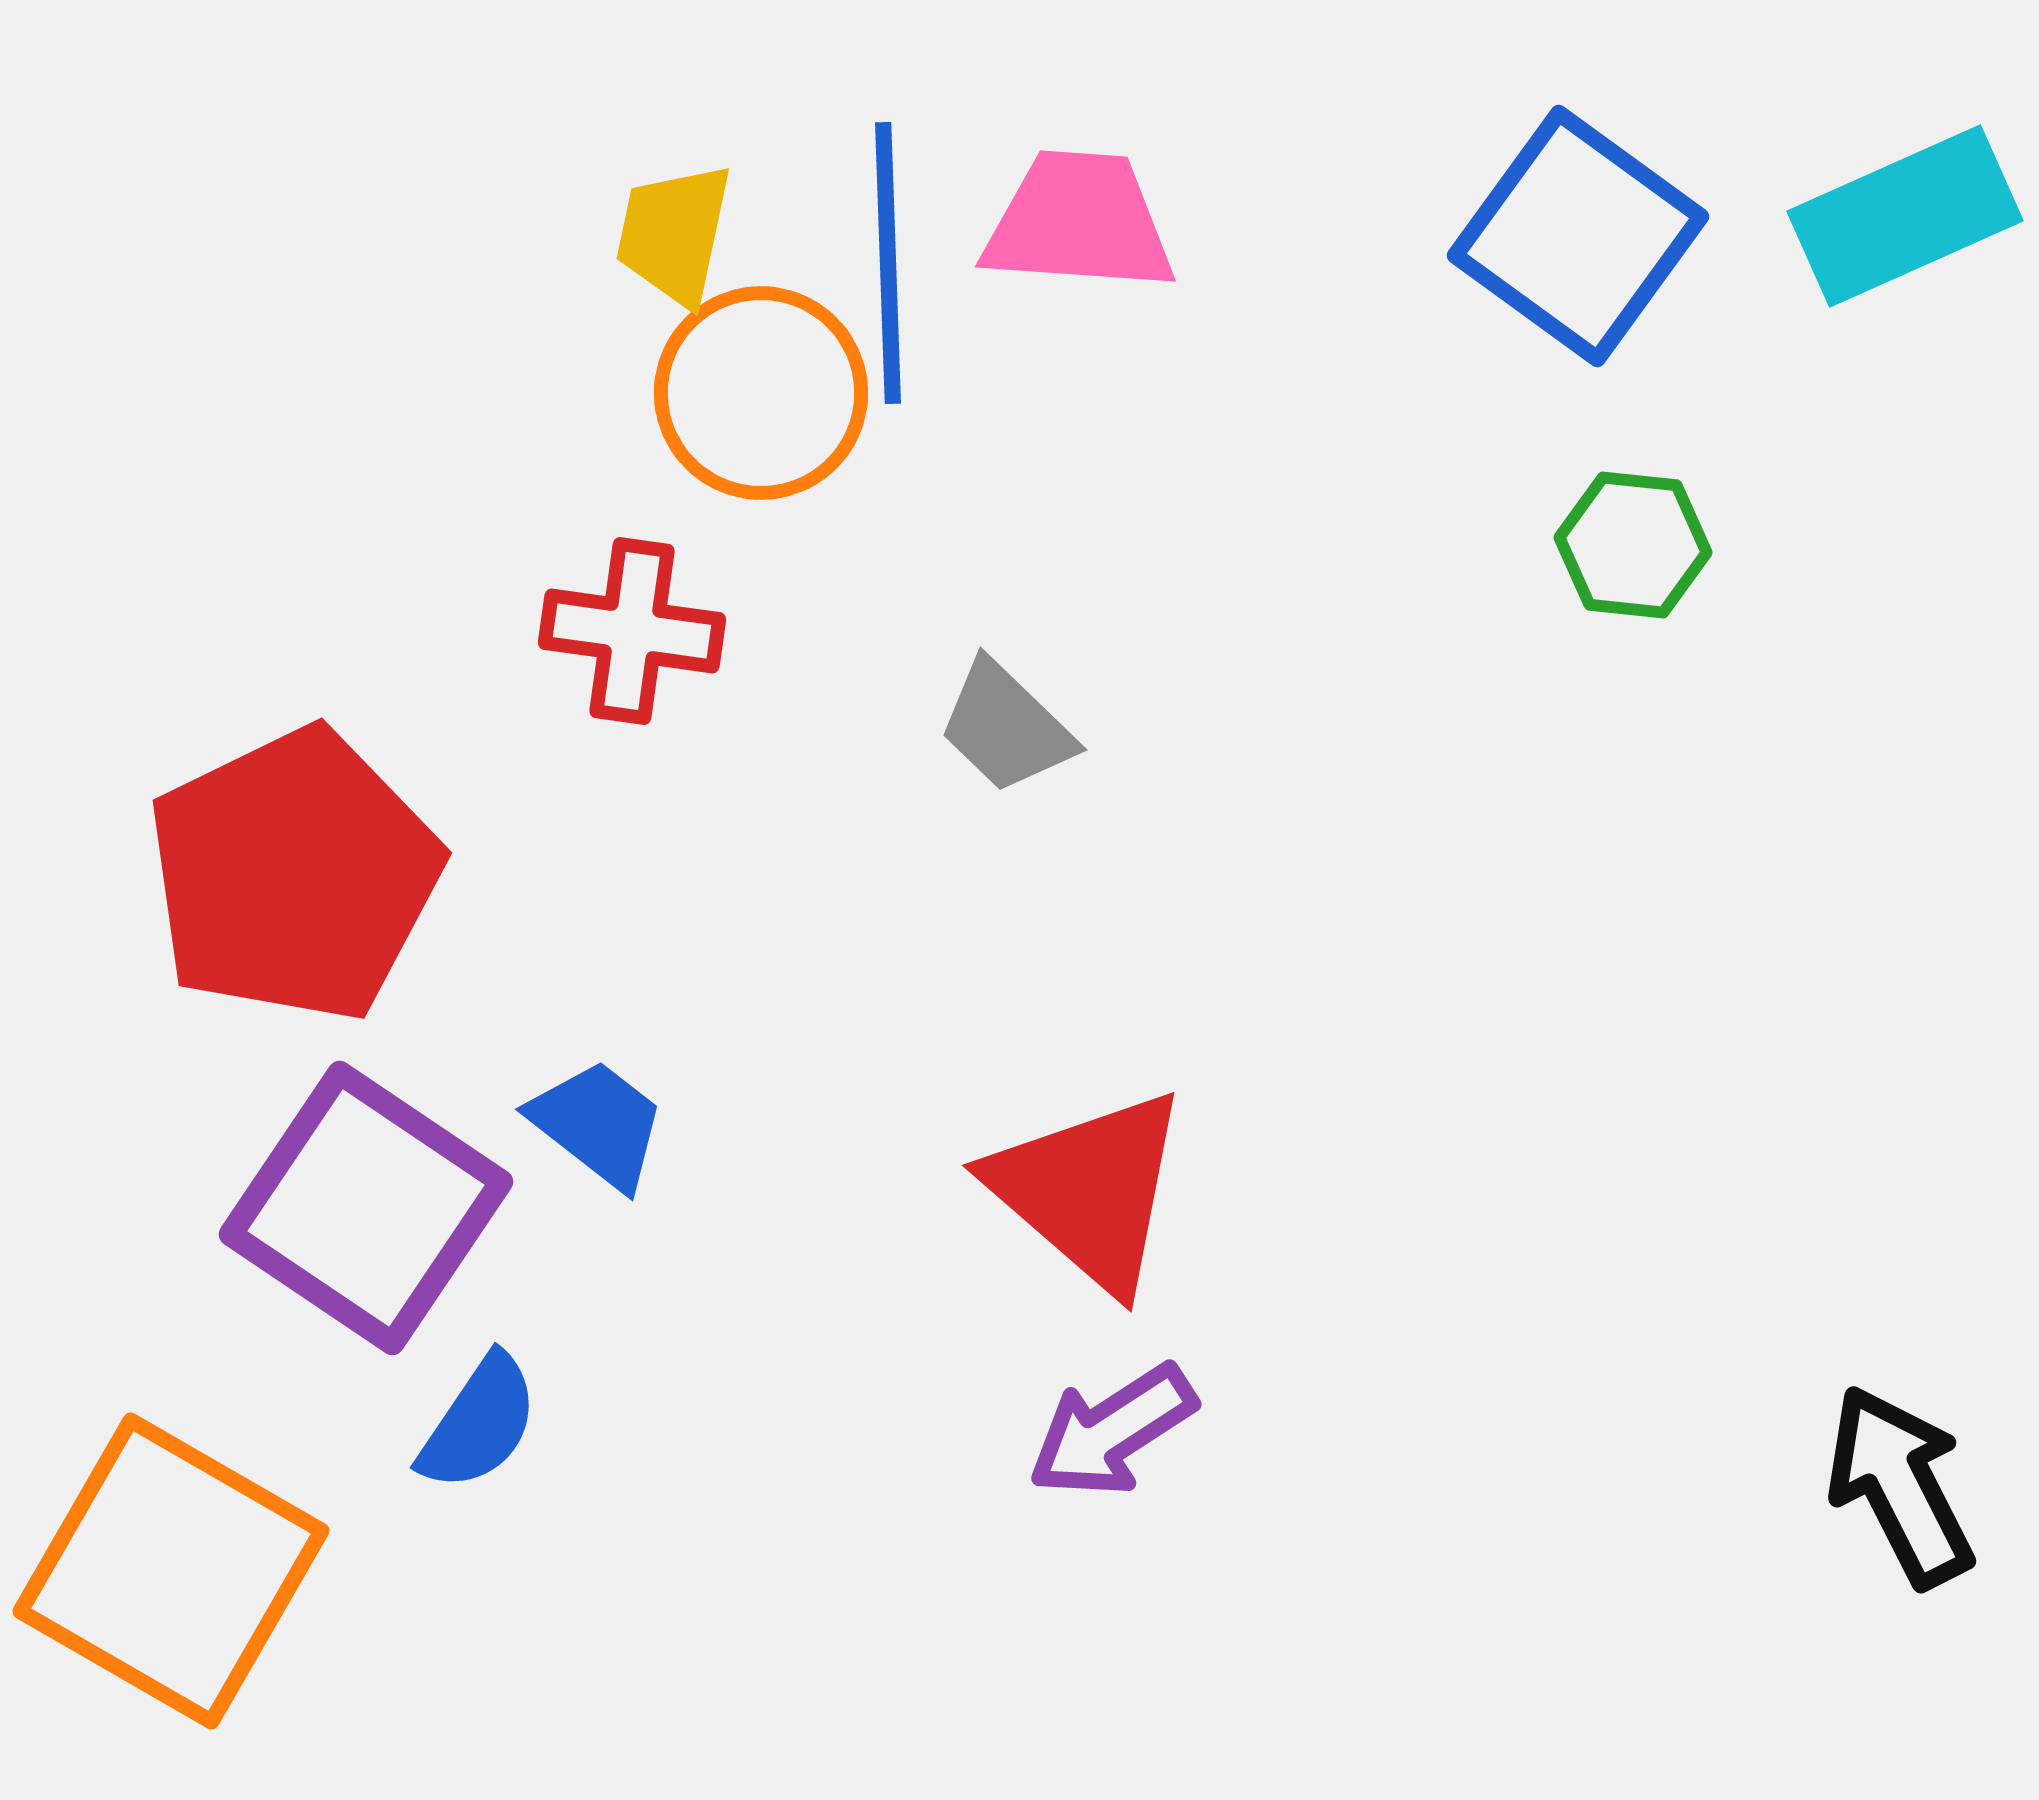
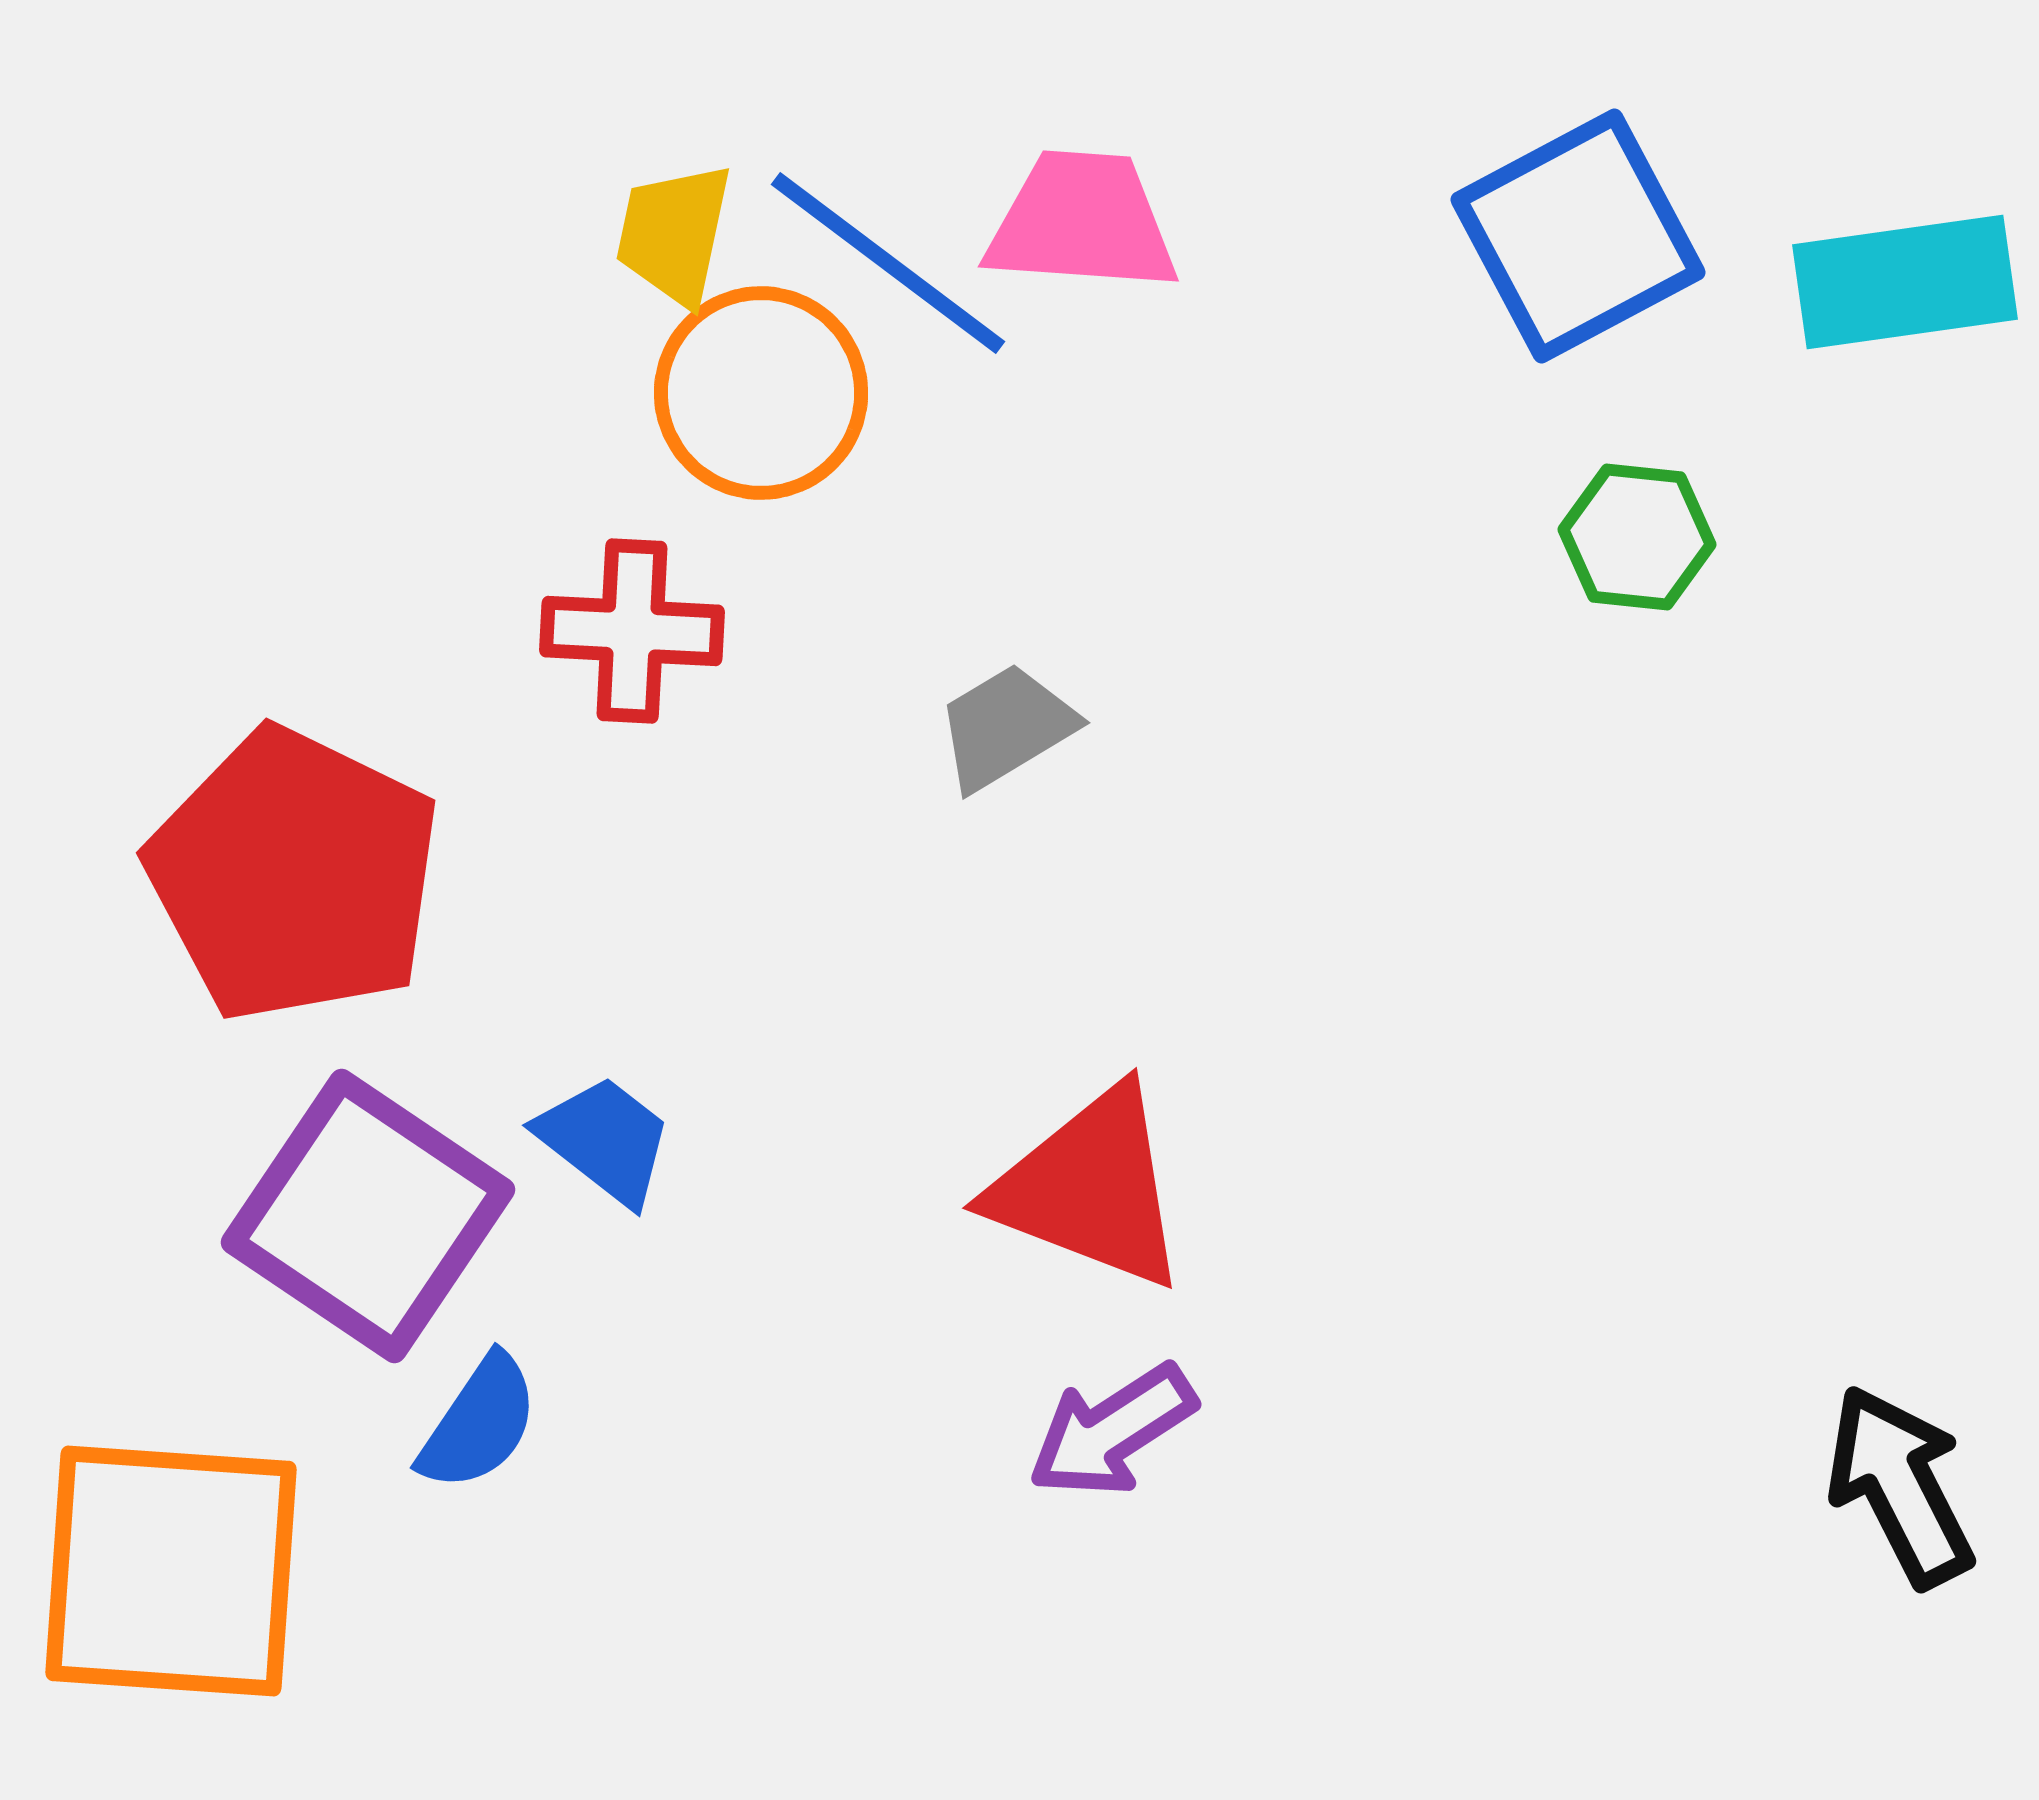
cyan rectangle: moved 66 px down; rotated 16 degrees clockwise
pink trapezoid: moved 3 px right
blue square: rotated 26 degrees clockwise
blue line: rotated 51 degrees counterclockwise
green hexagon: moved 4 px right, 8 px up
red cross: rotated 5 degrees counterclockwise
gray trapezoid: rotated 105 degrees clockwise
red pentagon: rotated 20 degrees counterclockwise
blue trapezoid: moved 7 px right, 16 px down
red triangle: moved 1 px right, 2 px up; rotated 20 degrees counterclockwise
purple square: moved 2 px right, 8 px down
orange square: rotated 26 degrees counterclockwise
